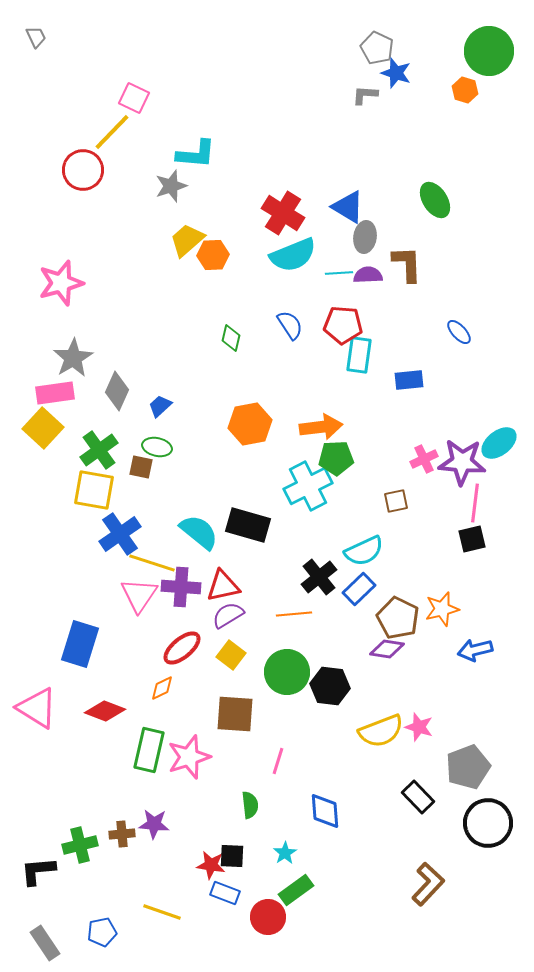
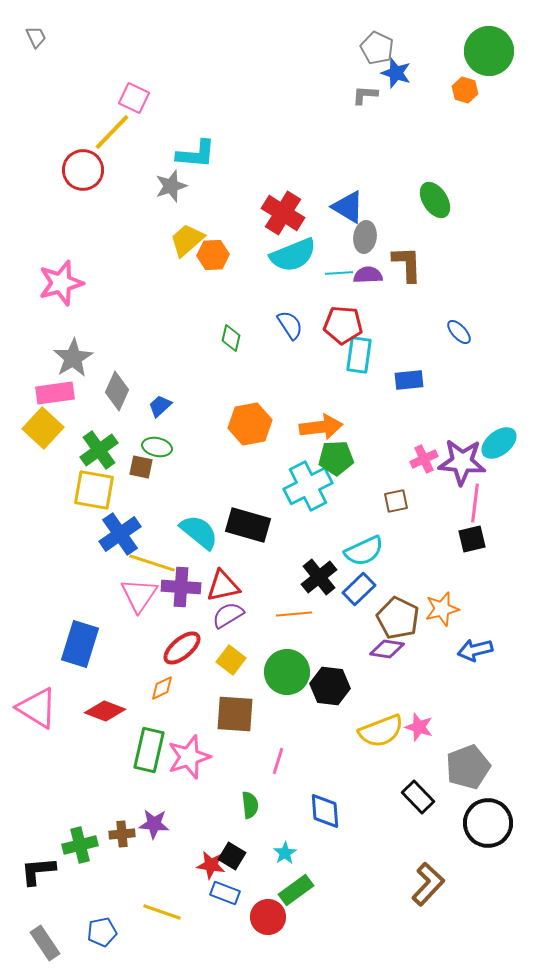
yellow square at (231, 655): moved 5 px down
black square at (232, 856): rotated 28 degrees clockwise
